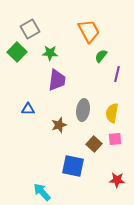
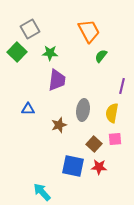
purple line: moved 5 px right, 12 px down
red star: moved 18 px left, 13 px up
